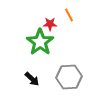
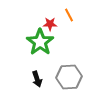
black arrow: moved 5 px right; rotated 28 degrees clockwise
